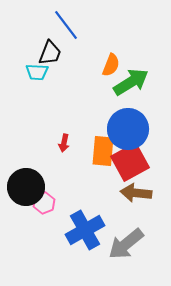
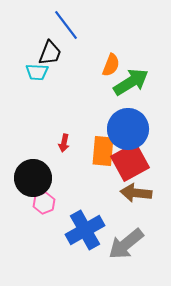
black circle: moved 7 px right, 9 px up
